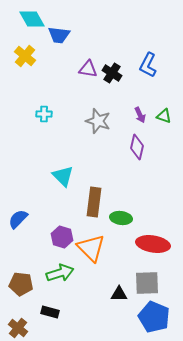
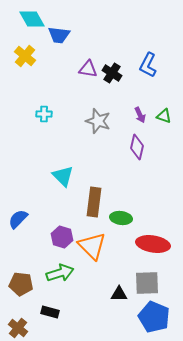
orange triangle: moved 1 px right, 2 px up
